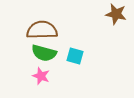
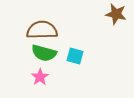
pink star: moved 1 px left, 1 px down; rotated 18 degrees clockwise
